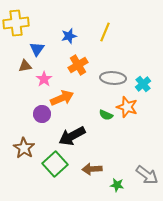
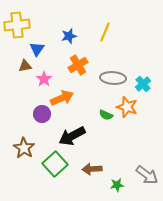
yellow cross: moved 1 px right, 2 px down
green star: rotated 16 degrees counterclockwise
